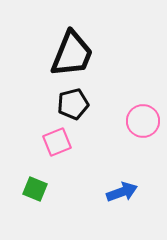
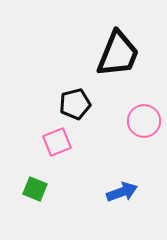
black trapezoid: moved 46 px right
black pentagon: moved 2 px right
pink circle: moved 1 px right
